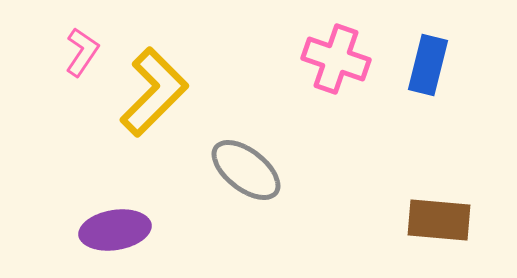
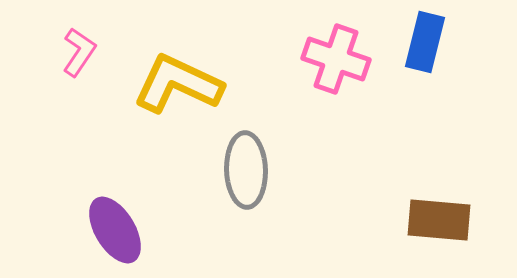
pink L-shape: moved 3 px left
blue rectangle: moved 3 px left, 23 px up
yellow L-shape: moved 24 px right, 8 px up; rotated 110 degrees counterclockwise
gray ellipse: rotated 50 degrees clockwise
purple ellipse: rotated 68 degrees clockwise
